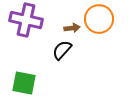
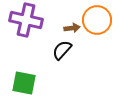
orange circle: moved 2 px left, 1 px down
